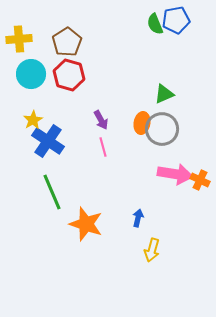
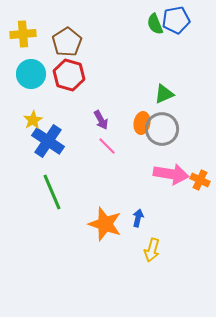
yellow cross: moved 4 px right, 5 px up
pink line: moved 4 px right, 1 px up; rotated 30 degrees counterclockwise
pink arrow: moved 4 px left
orange star: moved 19 px right
